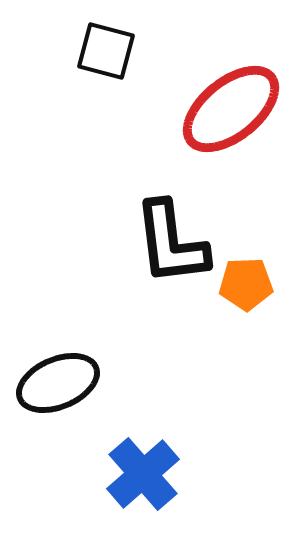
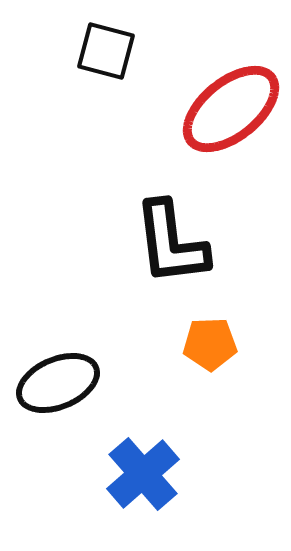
orange pentagon: moved 36 px left, 60 px down
